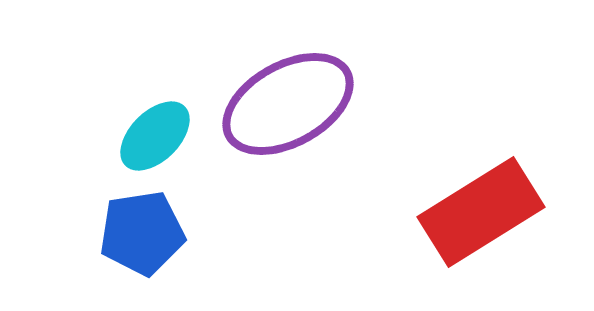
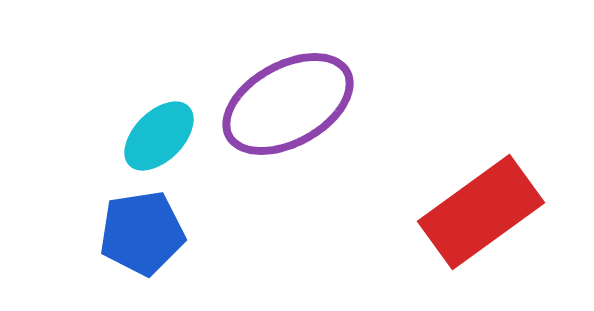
cyan ellipse: moved 4 px right
red rectangle: rotated 4 degrees counterclockwise
